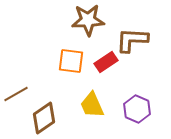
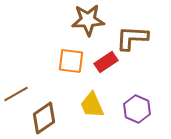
brown L-shape: moved 2 px up
